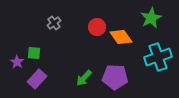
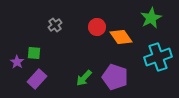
gray cross: moved 1 px right, 2 px down
purple pentagon: rotated 15 degrees clockwise
